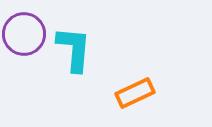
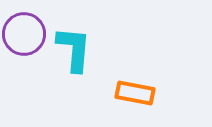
orange rectangle: rotated 36 degrees clockwise
